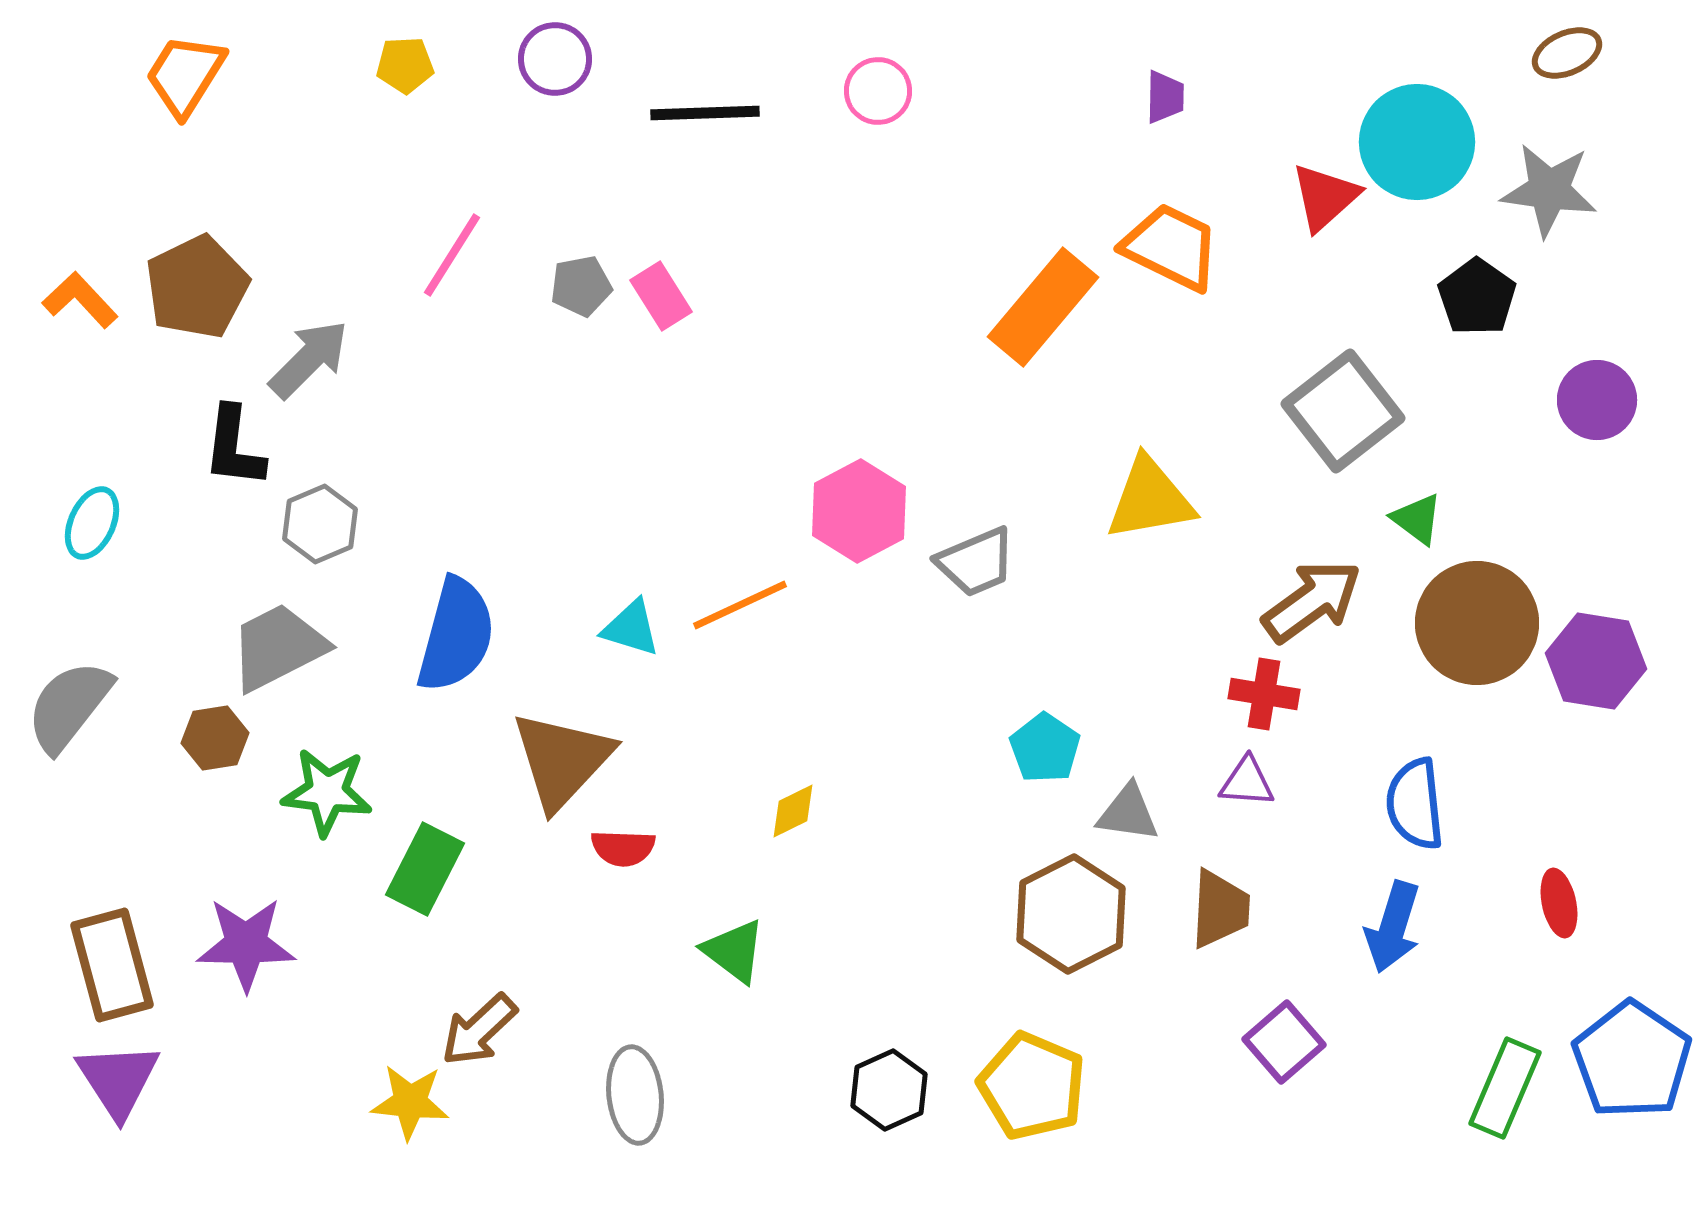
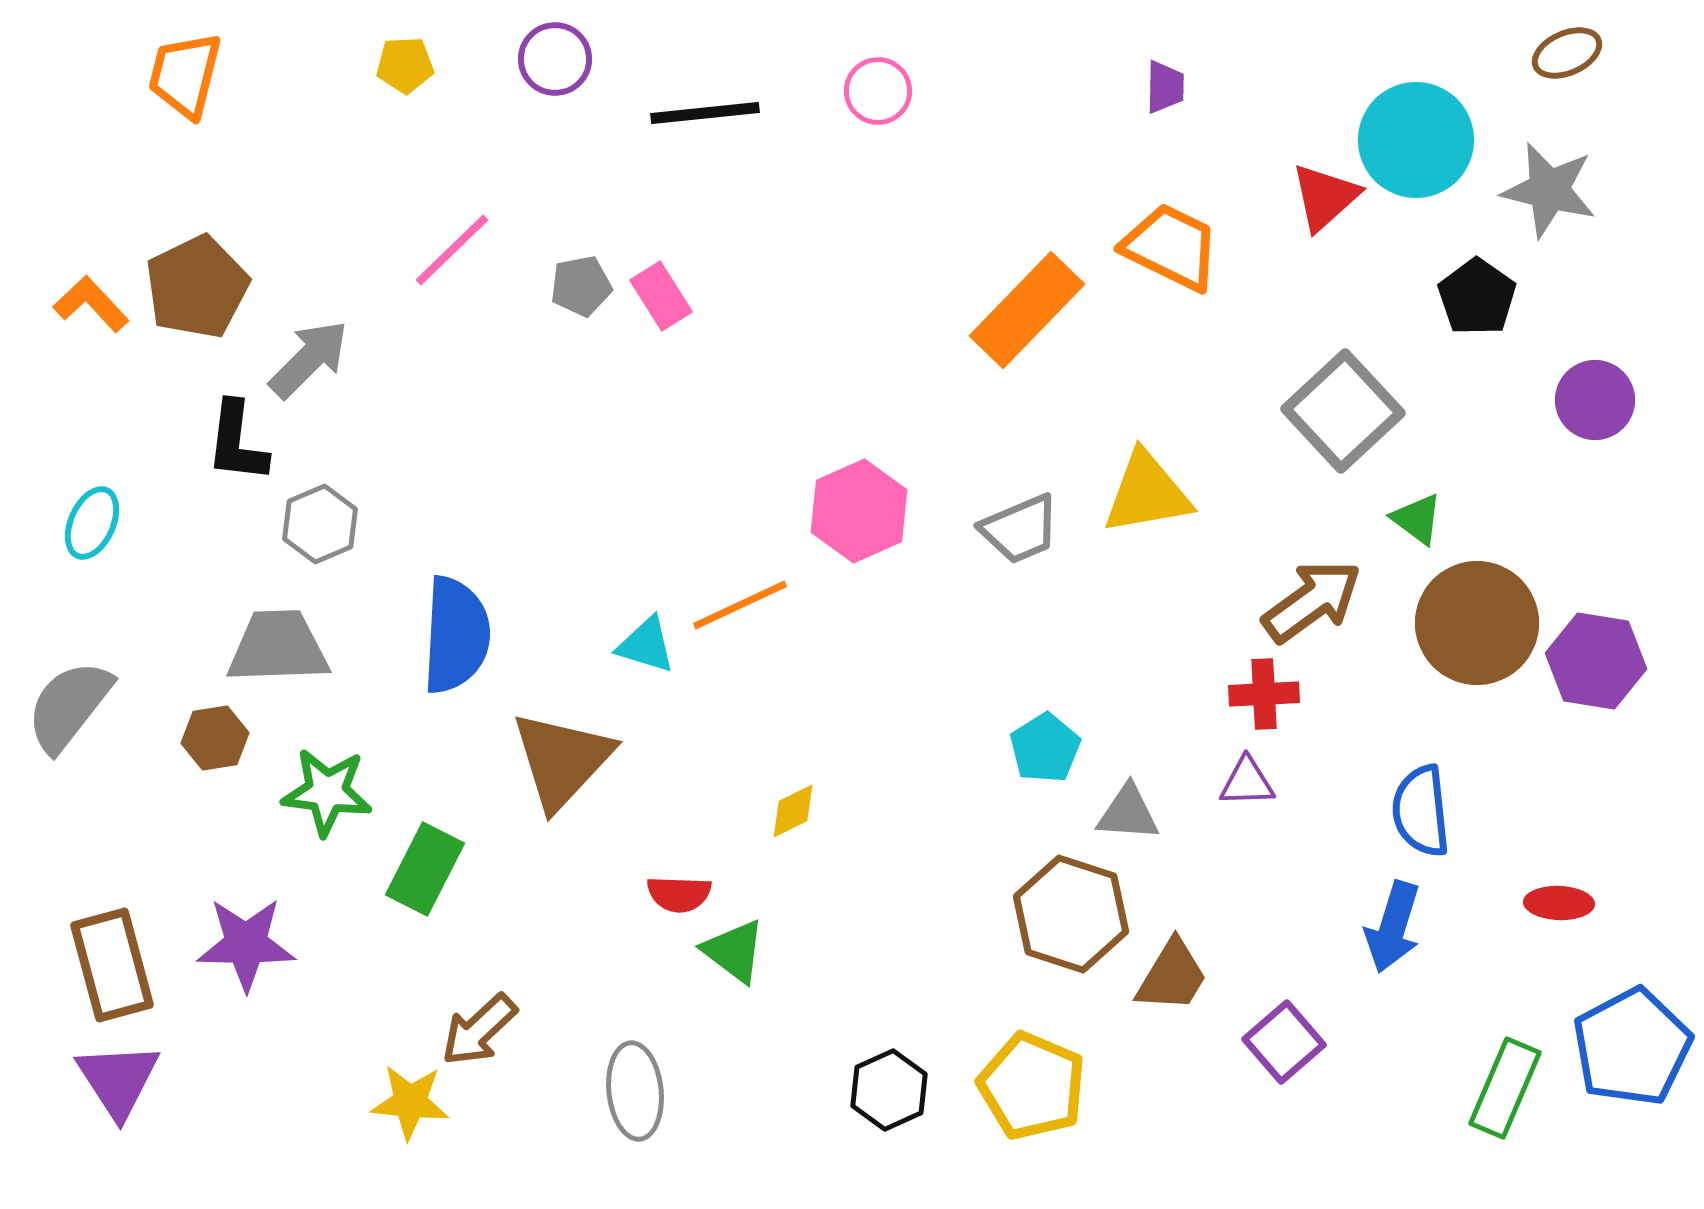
orange trapezoid at (185, 75): rotated 18 degrees counterclockwise
purple trapezoid at (1165, 97): moved 10 px up
black line at (705, 113): rotated 4 degrees counterclockwise
cyan circle at (1417, 142): moved 1 px left, 2 px up
gray star at (1549, 190): rotated 6 degrees clockwise
pink line at (452, 255): moved 5 px up; rotated 14 degrees clockwise
orange L-shape at (80, 300): moved 11 px right, 4 px down
orange rectangle at (1043, 307): moved 16 px left, 3 px down; rotated 4 degrees clockwise
purple circle at (1597, 400): moved 2 px left
gray square at (1343, 411): rotated 5 degrees counterclockwise
black L-shape at (234, 447): moved 3 px right, 5 px up
yellow triangle at (1150, 499): moved 3 px left, 6 px up
pink hexagon at (859, 511): rotated 4 degrees clockwise
gray trapezoid at (976, 562): moved 44 px right, 33 px up
cyan triangle at (631, 628): moved 15 px right, 17 px down
blue semicircle at (456, 635): rotated 12 degrees counterclockwise
gray trapezoid at (278, 647): rotated 25 degrees clockwise
red cross at (1264, 694): rotated 12 degrees counterclockwise
cyan pentagon at (1045, 748): rotated 6 degrees clockwise
purple triangle at (1247, 782): rotated 6 degrees counterclockwise
blue semicircle at (1415, 804): moved 6 px right, 7 px down
gray triangle at (1128, 813): rotated 4 degrees counterclockwise
red semicircle at (623, 848): moved 56 px right, 46 px down
red ellipse at (1559, 903): rotated 76 degrees counterclockwise
brown trapezoid at (1220, 909): moved 48 px left, 67 px down; rotated 28 degrees clockwise
brown hexagon at (1071, 914): rotated 15 degrees counterclockwise
blue pentagon at (1632, 1060): moved 13 px up; rotated 10 degrees clockwise
gray ellipse at (635, 1095): moved 4 px up
